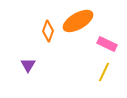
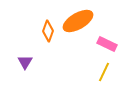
purple triangle: moved 3 px left, 3 px up
